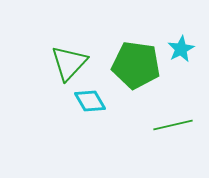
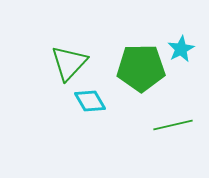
green pentagon: moved 5 px right, 3 px down; rotated 9 degrees counterclockwise
